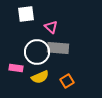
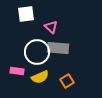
pink rectangle: moved 1 px right, 3 px down
